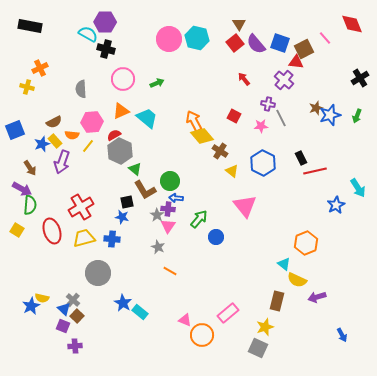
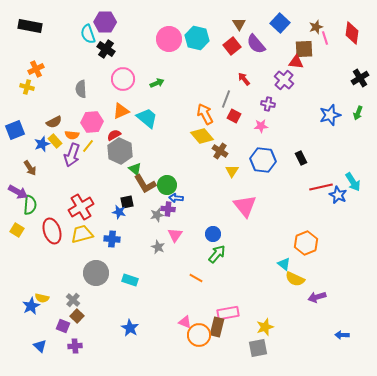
red diamond at (352, 24): moved 9 px down; rotated 30 degrees clockwise
cyan semicircle at (88, 34): rotated 138 degrees counterclockwise
pink line at (325, 38): rotated 24 degrees clockwise
red square at (235, 43): moved 3 px left, 3 px down
blue square at (280, 43): moved 20 px up; rotated 24 degrees clockwise
black cross at (106, 49): rotated 18 degrees clockwise
brown square at (304, 49): rotated 24 degrees clockwise
orange cross at (40, 68): moved 4 px left, 1 px down
brown star at (316, 108): moved 81 px up
green arrow at (357, 116): moved 1 px right, 3 px up
gray line at (281, 118): moved 55 px left, 19 px up; rotated 48 degrees clockwise
orange arrow at (194, 121): moved 11 px right, 7 px up
purple arrow at (62, 162): moved 10 px right, 7 px up
blue hexagon at (263, 163): moved 3 px up; rotated 20 degrees counterclockwise
yellow triangle at (232, 171): rotated 24 degrees clockwise
red line at (315, 171): moved 6 px right, 16 px down
green circle at (170, 181): moved 3 px left, 4 px down
cyan arrow at (358, 188): moved 5 px left, 6 px up
purple arrow at (22, 189): moved 4 px left, 3 px down
brown L-shape at (145, 190): moved 6 px up
blue star at (336, 205): moved 2 px right, 10 px up; rotated 18 degrees counterclockwise
gray star at (157, 215): rotated 24 degrees clockwise
blue star at (122, 217): moved 3 px left, 5 px up
green arrow at (199, 219): moved 18 px right, 35 px down
pink triangle at (168, 226): moved 7 px right, 9 px down
blue circle at (216, 237): moved 3 px left, 3 px up
yellow trapezoid at (84, 238): moved 2 px left, 4 px up
orange line at (170, 271): moved 26 px right, 7 px down
gray circle at (98, 273): moved 2 px left
yellow semicircle at (297, 280): moved 2 px left, 1 px up
brown rectangle at (277, 301): moved 60 px left, 26 px down
blue star at (123, 303): moved 7 px right, 25 px down
blue triangle at (64, 309): moved 24 px left, 37 px down
cyan rectangle at (140, 312): moved 10 px left, 32 px up; rotated 21 degrees counterclockwise
pink rectangle at (228, 313): rotated 30 degrees clockwise
pink triangle at (185, 320): moved 2 px down
orange circle at (202, 335): moved 3 px left
blue arrow at (342, 335): rotated 120 degrees clockwise
gray square at (258, 348): rotated 36 degrees counterclockwise
